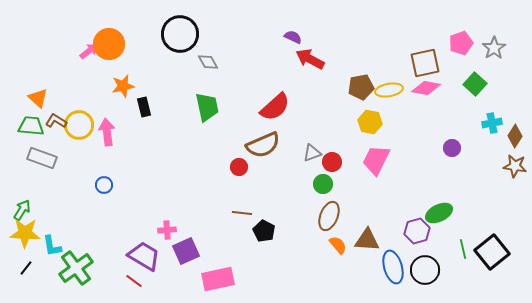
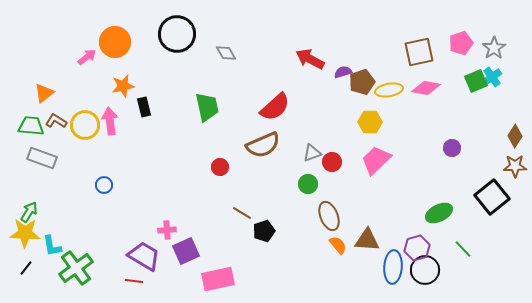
black circle at (180, 34): moved 3 px left
purple semicircle at (293, 37): moved 50 px right, 35 px down; rotated 42 degrees counterclockwise
orange circle at (109, 44): moved 6 px right, 2 px up
pink arrow at (89, 51): moved 2 px left, 6 px down
gray diamond at (208, 62): moved 18 px right, 9 px up
brown square at (425, 63): moved 6 px left, 11 px up
green square at (475, 84): moved 1 px right, 3 px up; rotated 25 degrees clockwise
brown pentagon at (361, 87): moved 1 px right, 5 px up; rotated 10 degrees counterclockwise
orange triangle at (38, 98): moved 6 px right, 5 px up; rotated 40 degrees clockwise
yellow hexagon at (370, 122): rotated 10 degrees counterclockwise
cyan cross at (492, 123): moved 46 px up; rotated 24 degrees counterclockwise
yellow circle at (79, 125): moved 6 px right
pink arrow at (107, 132): moved 3 px right, 11 px up
pink trapezoid at (376, 160): rotated 20 degrees clockwise
brown star at (515, 166): rotated 10 degrees counterclockwise
red circle at (239, 167): moved 19 px left
green circle at (323, 184): moved 15 px left
green arrow at (22, 210): moved 7 px right, 2 px down
brown line at (242, 213): rotated 24 degrees clockwise
brown ellipse at (329, 216): rotated 44 degrees counterclockwise
black pentagon at (264, 231): rotated 25 degrees clockwise
purple hexagon at (417, 231): moved 17 px down
green line at (463, 249): rotated 30 degrees counterclockwise
black square at (492, 252): moved 55 px up
blue ellipse at (393, 267): rotated 20 degrees clockwise
red line at (134, 281): rotated 30 degrees counterclockwise
